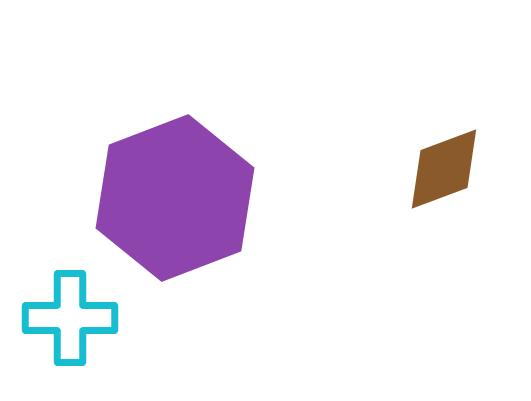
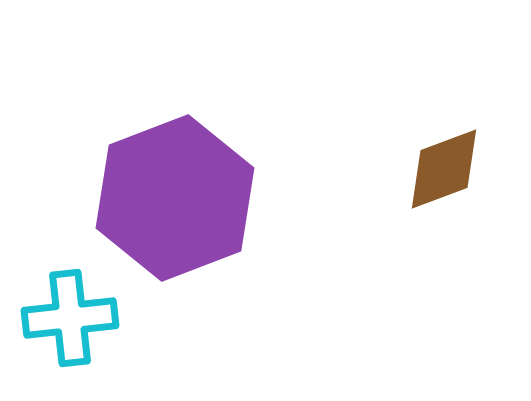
cyan cross: rotated 6 degrees counterclockwise
